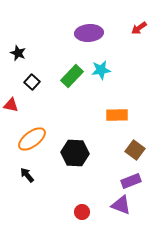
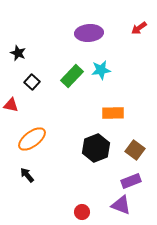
orange rectangle: moved 4 px left, 2 px up
black hexagon: moved 21 px right, 5 px up; rotated 24 degrees counterclockwise
